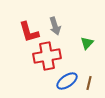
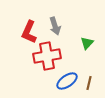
red L-shape: rotated 40 degrees clockwise
